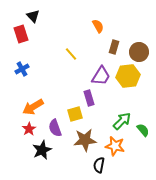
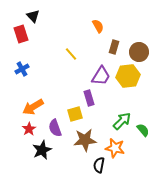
orange star: moved 2 px down
